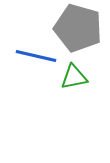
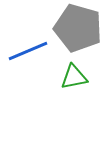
blue line: moved 8 px left, 5 px up; rotated 36 degrees counterclockwise
